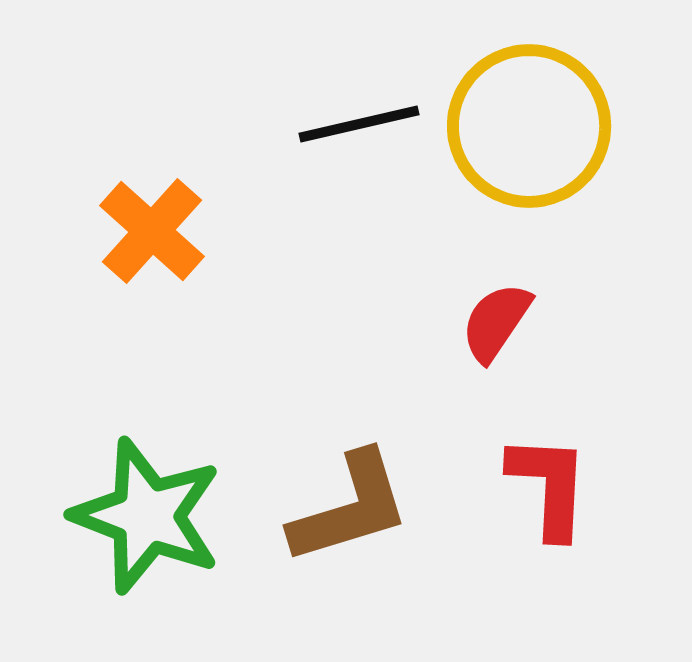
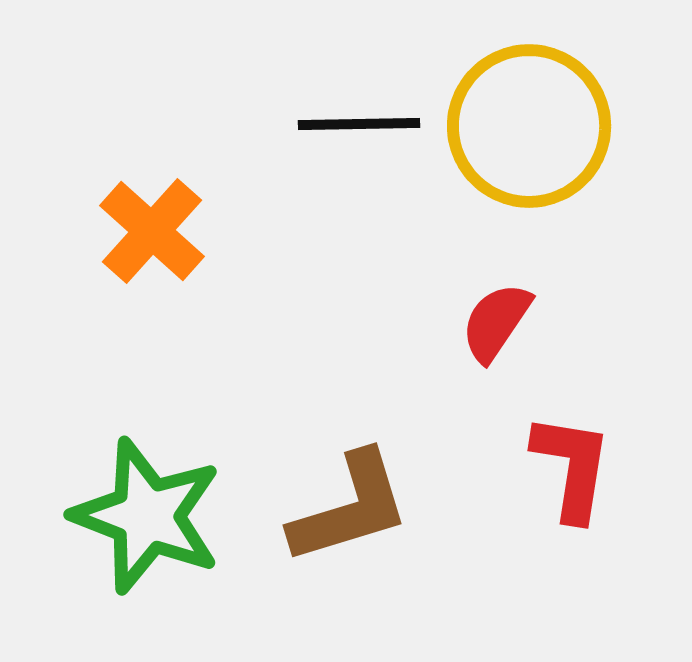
black line: rotated 12 degrees clockwise
red L-shape: moved 23 px right, 19 px up; rotated 6 degrees clockwise
